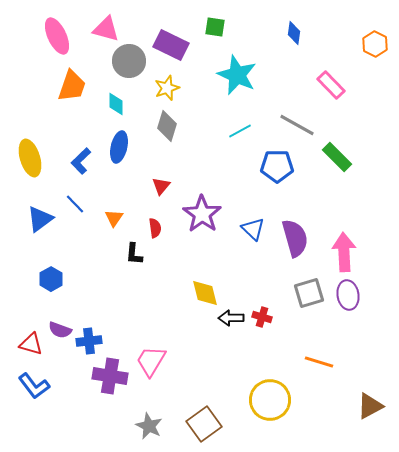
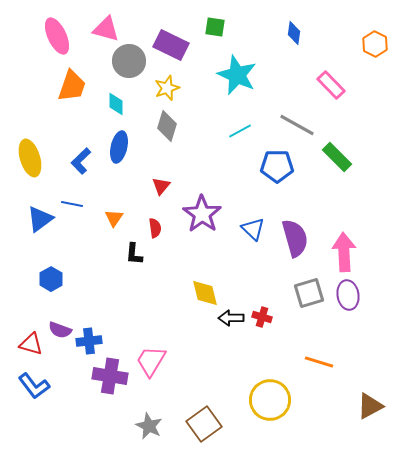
blue line at (75, 204): moved 3 px left; rotated 35 degrees counterclockwise
